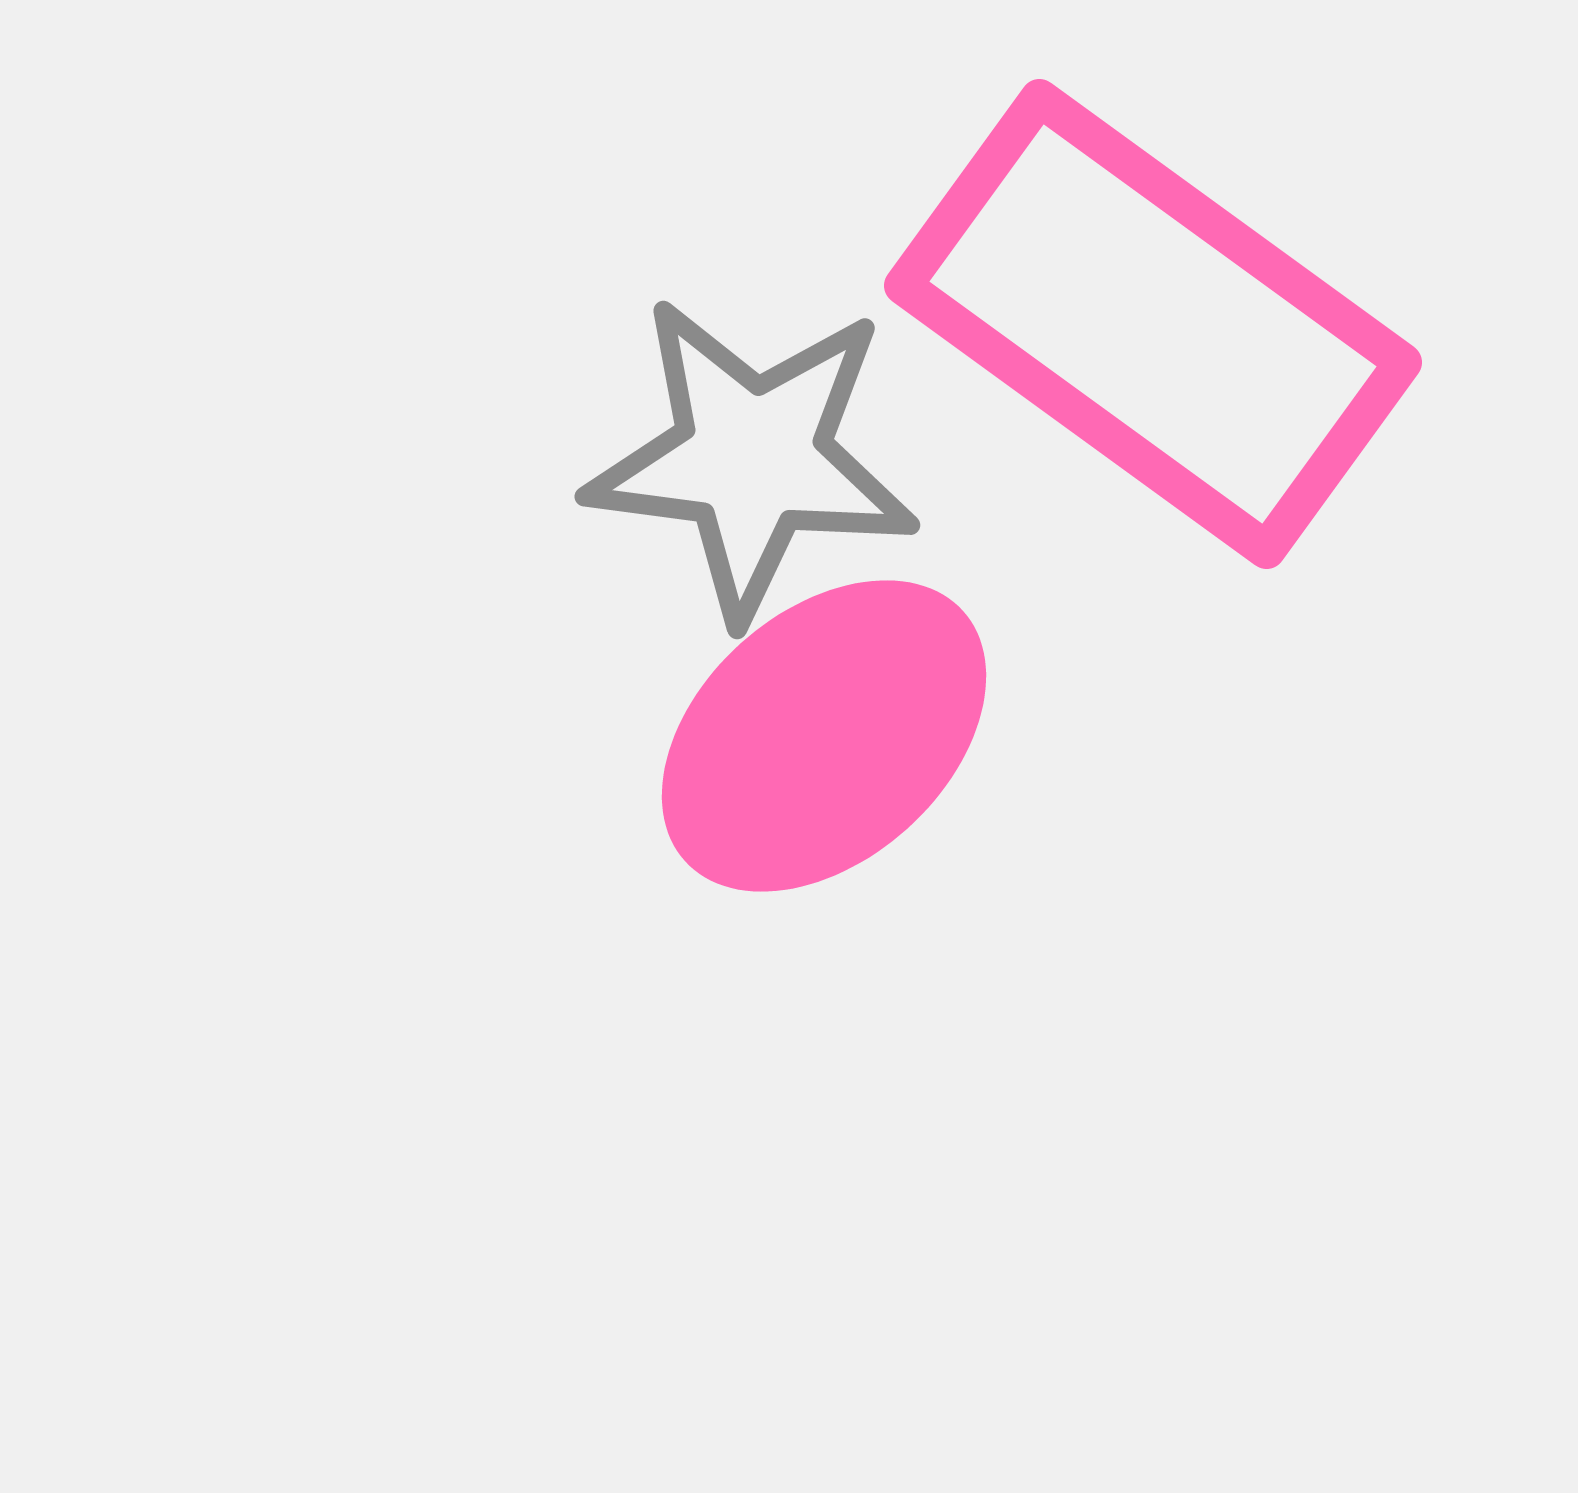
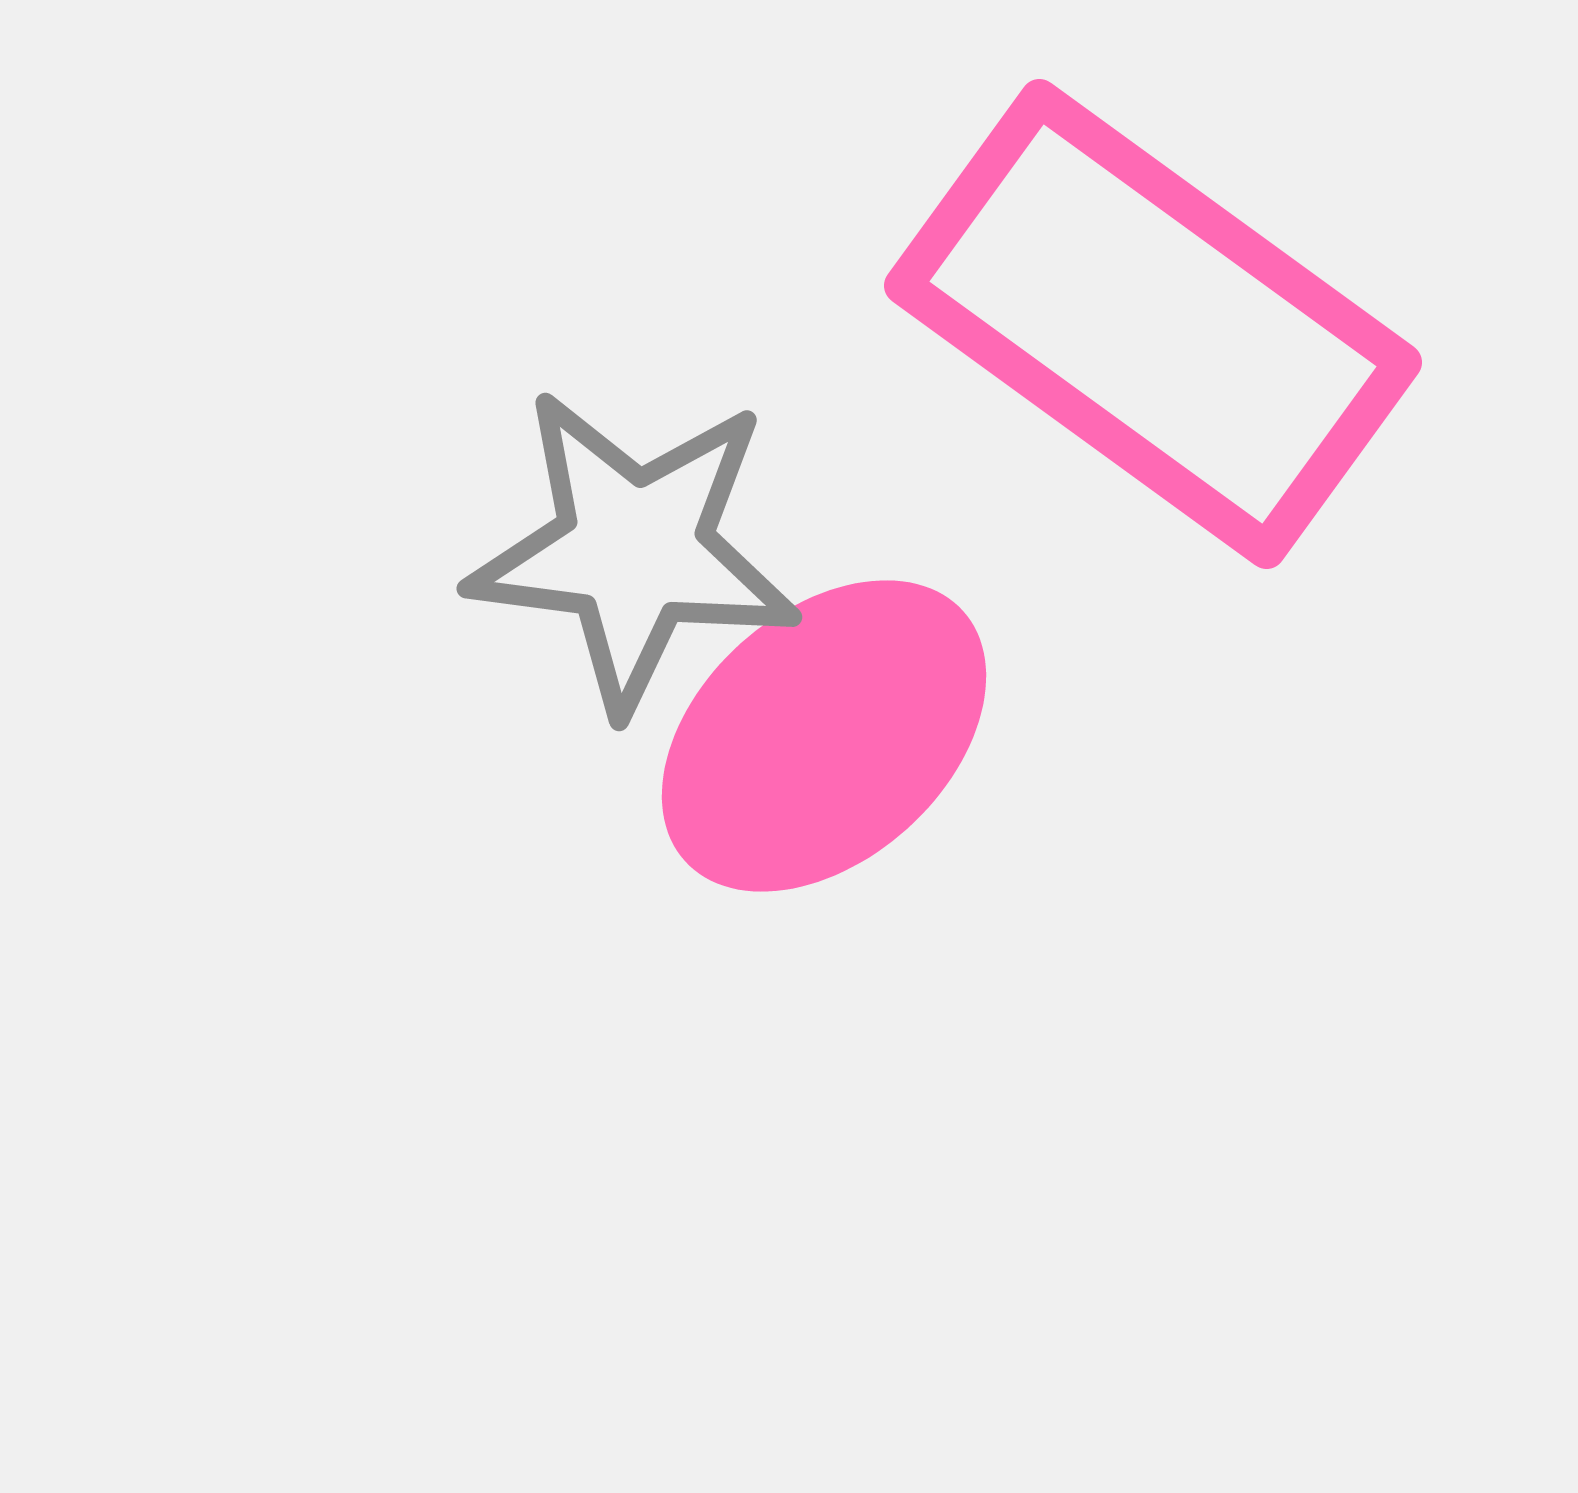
gray star: moved 118 px left, 92 px down
